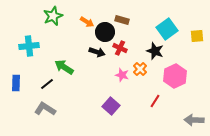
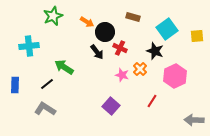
brown rectangle: moved 11 px right, 3 px up
black arrow: rotated 35 degrees clockwise
blue rectangle: moved 1 px left, 2 px down
red line: moved 3 px left
